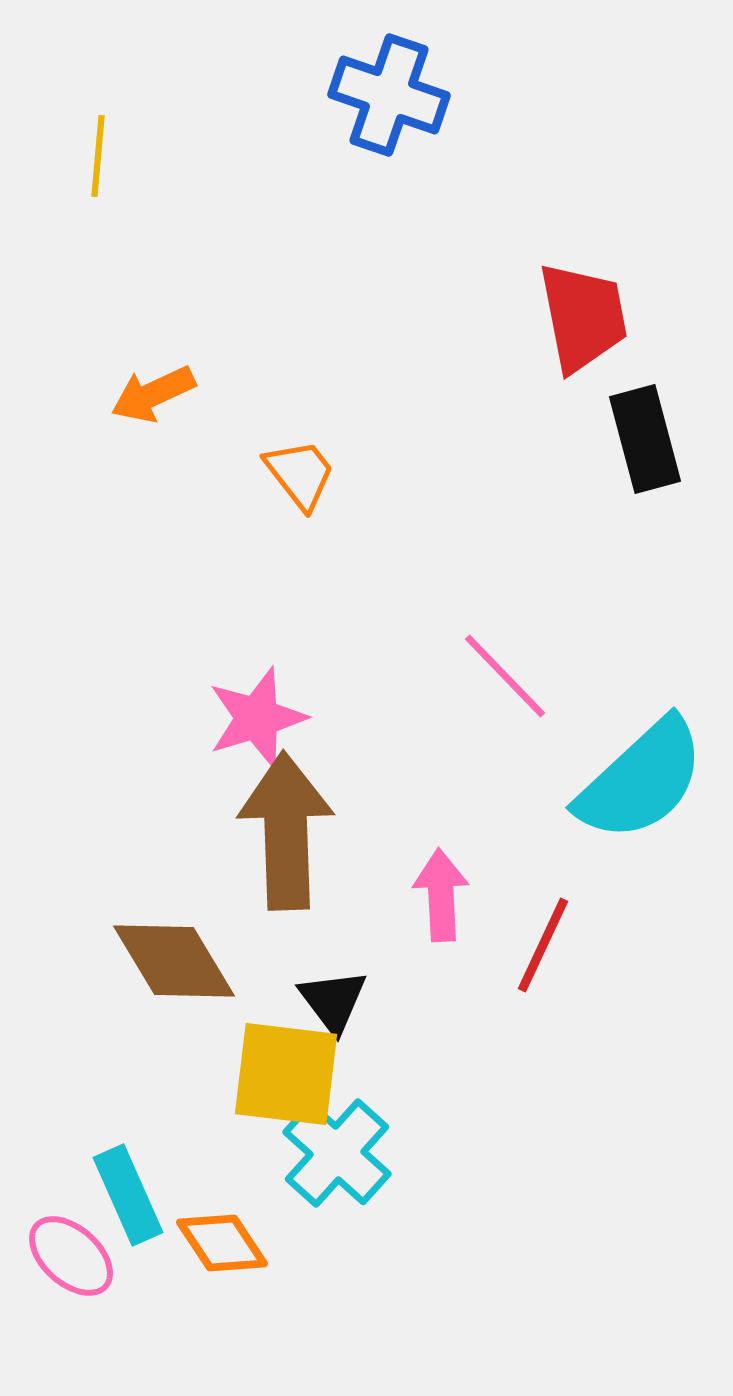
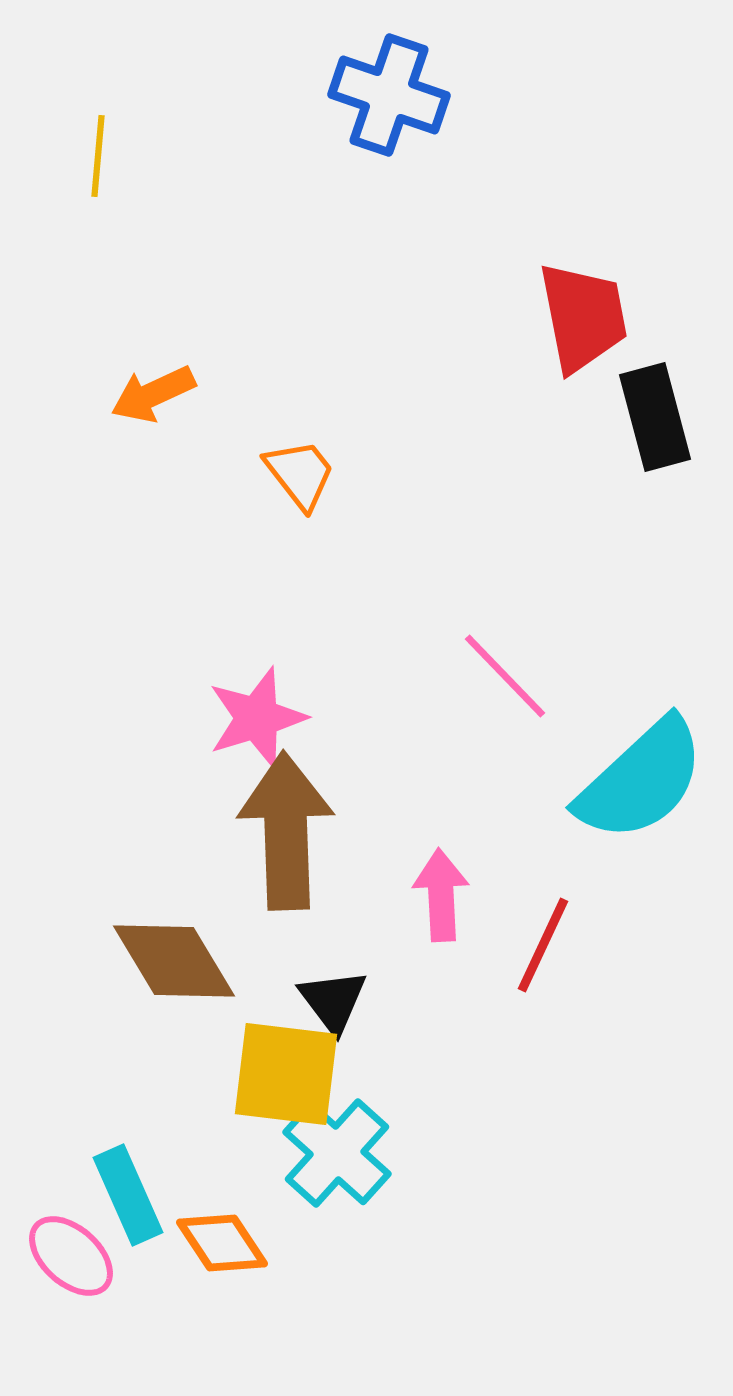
black rectangle: moved 10 px right, 22 px up
